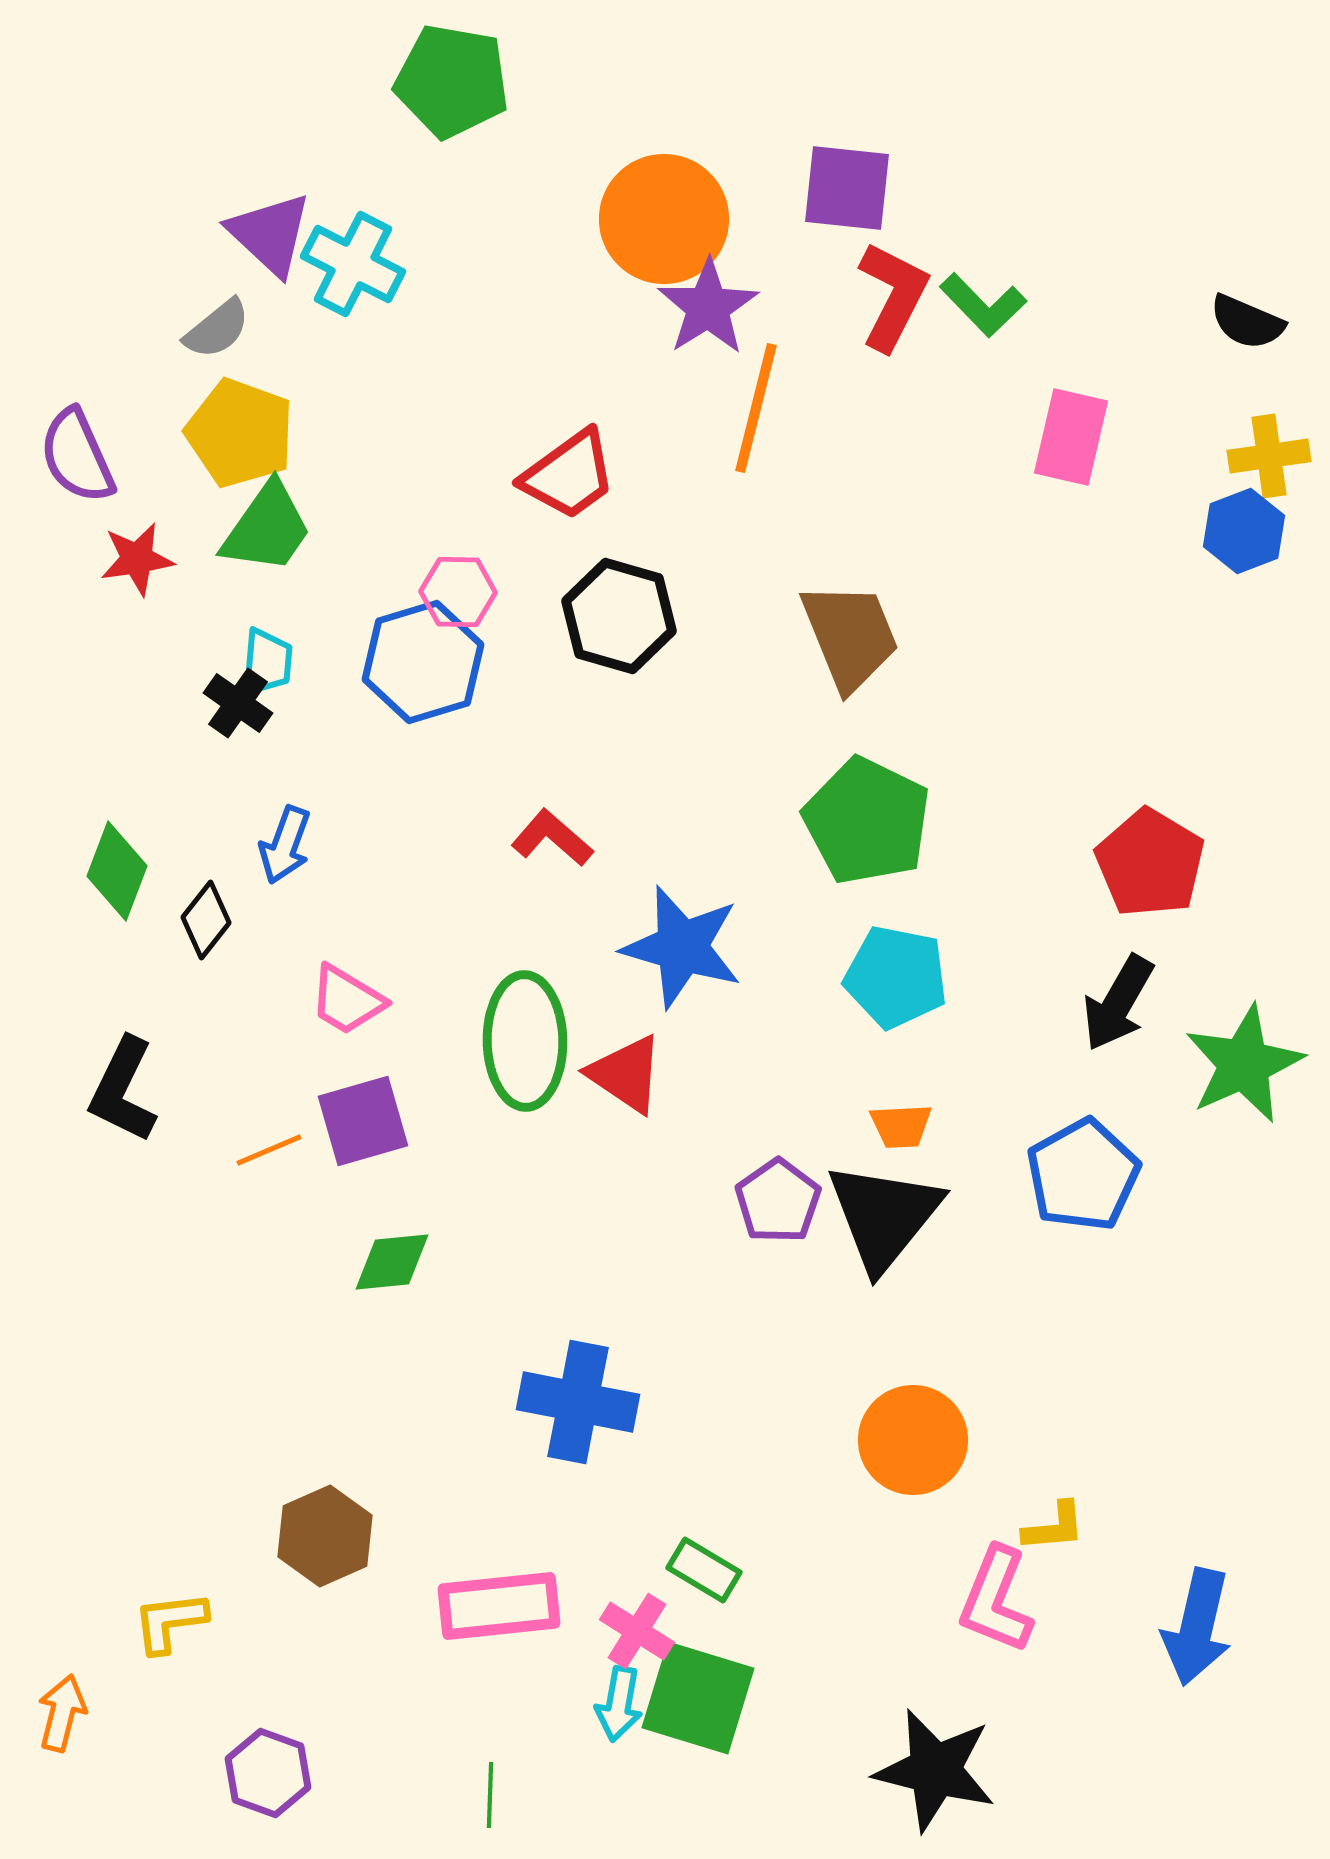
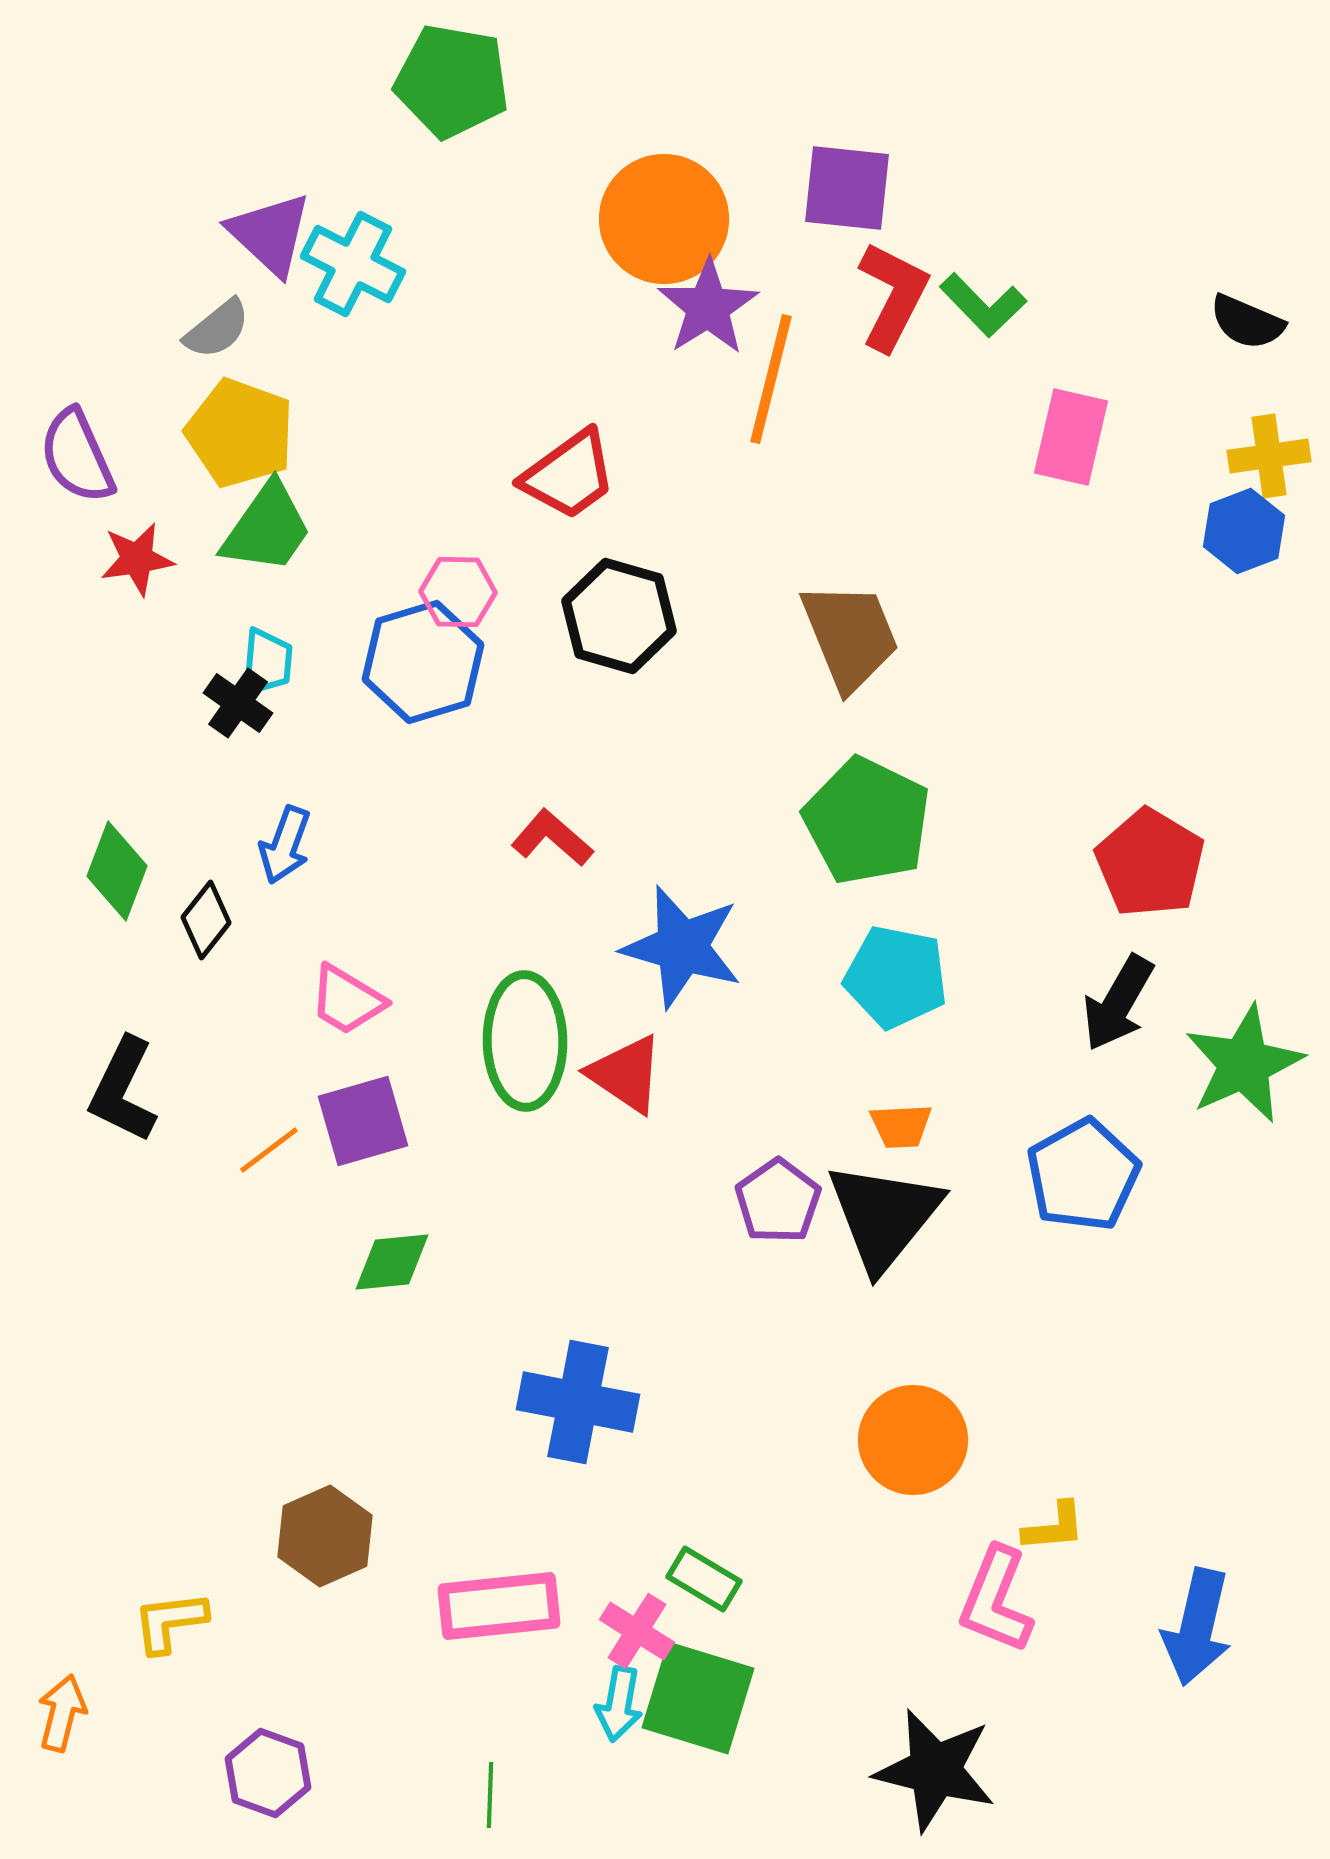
orange line at (756, 408): moved 15 px right, 29 px up
orange line at (269, 1150): rotated 14 degrees counterclockwise
green rectangle at (704, 1570): moved 9 px down
